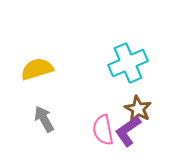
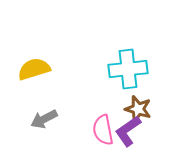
cyan cross: moved 6 px down; rotated 18 degrees clockwise
yellow semicircle: moved 3 px left
brown star: rotated 12 degrees counterclockwise
gray arrow: rotated 88 degrees counterclockwise
